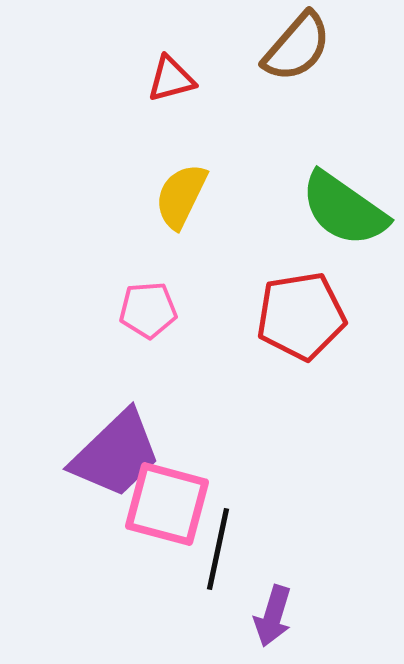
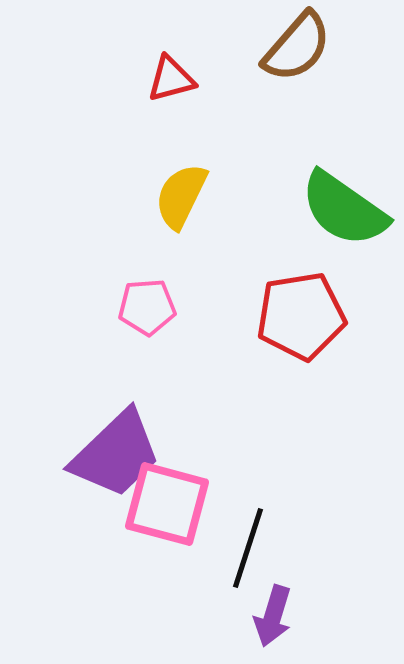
pink pentagon: moved 1 px left, 3 px up
black line: moved 30 px right, 1 px up; rotated 6 degrees clockwise
